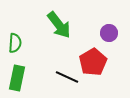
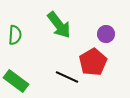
purple circle: moved 3 px left, 1 px down
green semicircle: moved 8 px up
green rectangle: moved 1 px left, 3 px down; rotated 65 degrees counterclockwise
